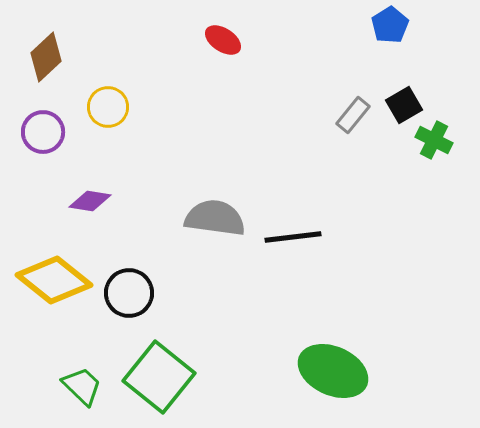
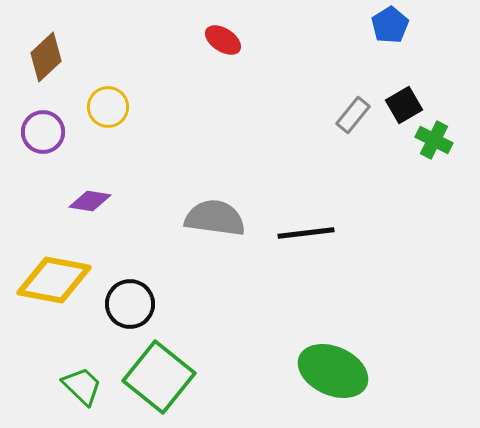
black line: moved 13 px right, 4 px up
yellow diamond: rotated 28 degrees counterclockwise
black circle: moved 1 px right, 11 px down
